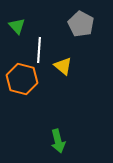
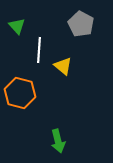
orange hexagon: moved 2 px left, 14 px down
